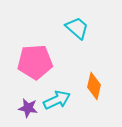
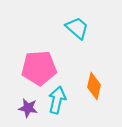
pink pentagon: moved 4 px right, 6 px down
cyan arrow: rotated 52 degrees counterclockwise
